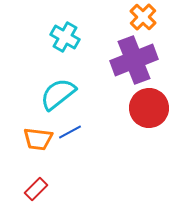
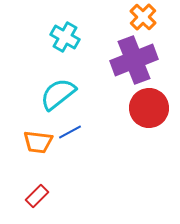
orange trapezoid: moved 3 px down
red rectangle: moved 1 px right, 7 px down
